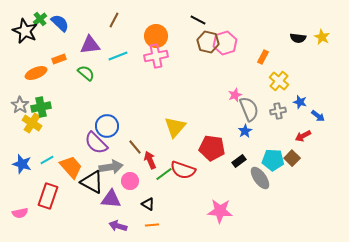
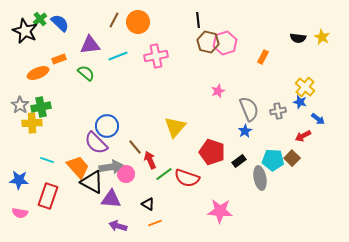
black line at (198, 20): rotated 56 degrees clockwise
orange circle at (156, 36): moved 18 px left, 14 px up
orange ellipse at (36, 73): moved 2 px right
yellow cross at (279, 81): moved 26 px right, 6 px down
pink star at (235, 95): moved 17 px left, 4 px up
blue arrow at (318, 116): moved 3 px down
yellow cross at (32, 123): rotated 36 degrees counterclockwise
red pentagon at (212, 148): moved 4 px down; rotated 10 degrees clockwise
cyan line at (47, 160): rotated 48 degrees clockwise
blue star at (22, 164): moved 3 px left, 16 px down; rotated 12 degrees counterclockwise
orange trapezoid at (71, 167): moved 7 px right
red semicircle at (183, 170): moved 4 px right, 8 px down
gray ellipse at (260, 178): rotated 25 degrees clockwise
pink circle at (130, 181): moved 4 px left, 7 px up
pink semicircle at (20, 213): rotated 21 degrees clockwise
orange line at (152, 225): moved 3 px right, 2 px up; rotated 16 degrees counterclockwise
